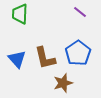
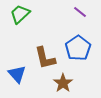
green trapezoid: rotated 45 degrees clockwise
blue pentagon: moved 5 px up
blue triangle: moved 15 px down
brown star: rotated 18 degrees counterclockwise
